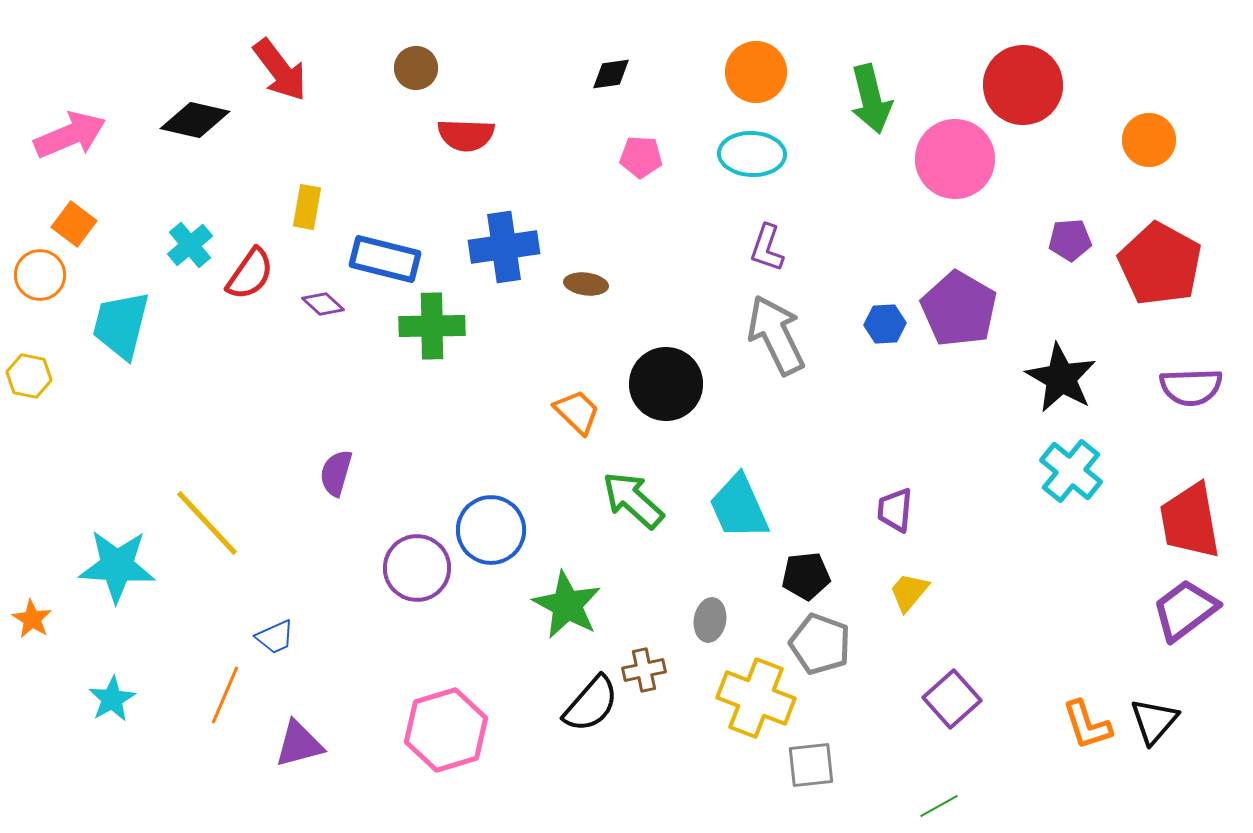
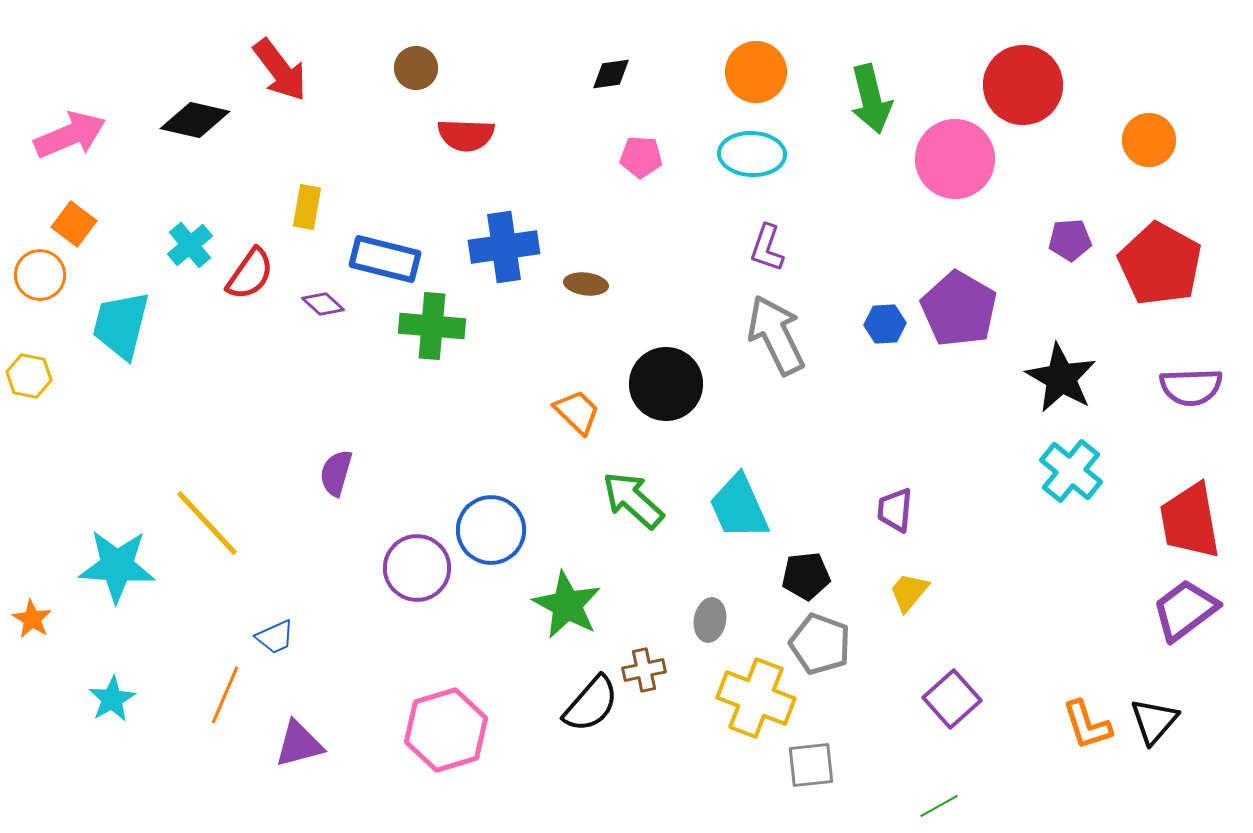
green cross at (432, 326): rotated 6 degrees clockwise
